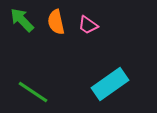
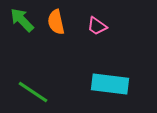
pink trapezoid: moved 9 px right, 1 px down
cyan rectangle: rotated 42 degrees clockwise
